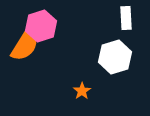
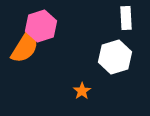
orange semicircle: moved 2 px down
